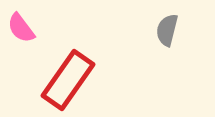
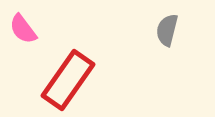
pink semicircle: moved 2 px right, 1 px down
